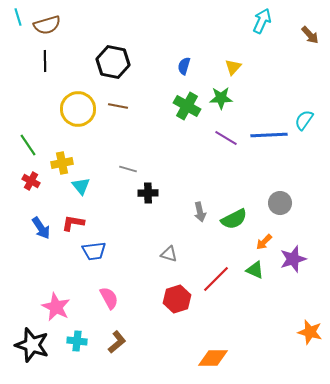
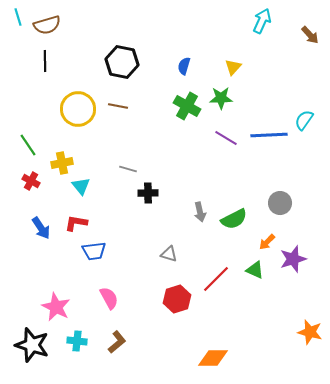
black hexagon: moved 9 px right
red L-shape: moved 3 px right
orange arrow: moved 3 px right
